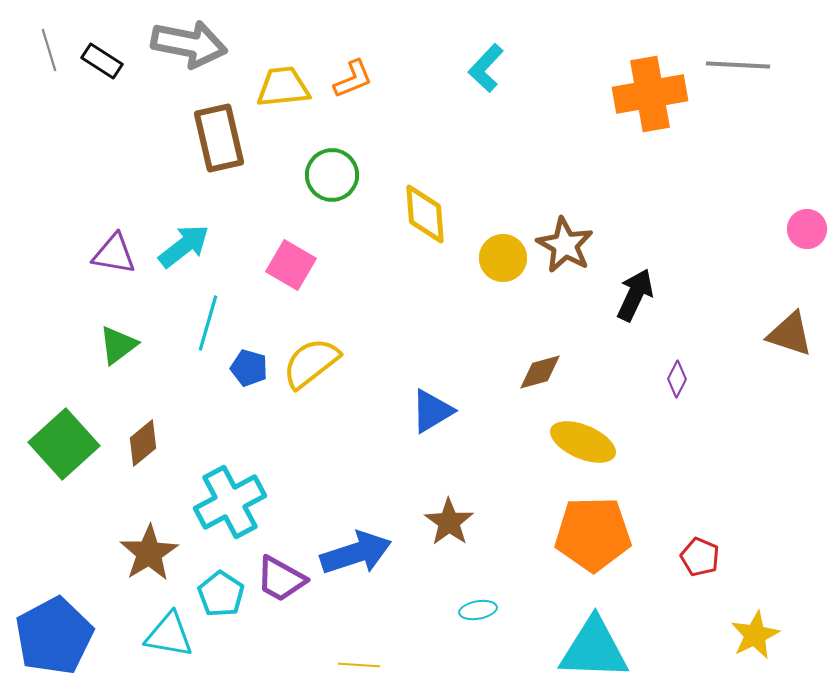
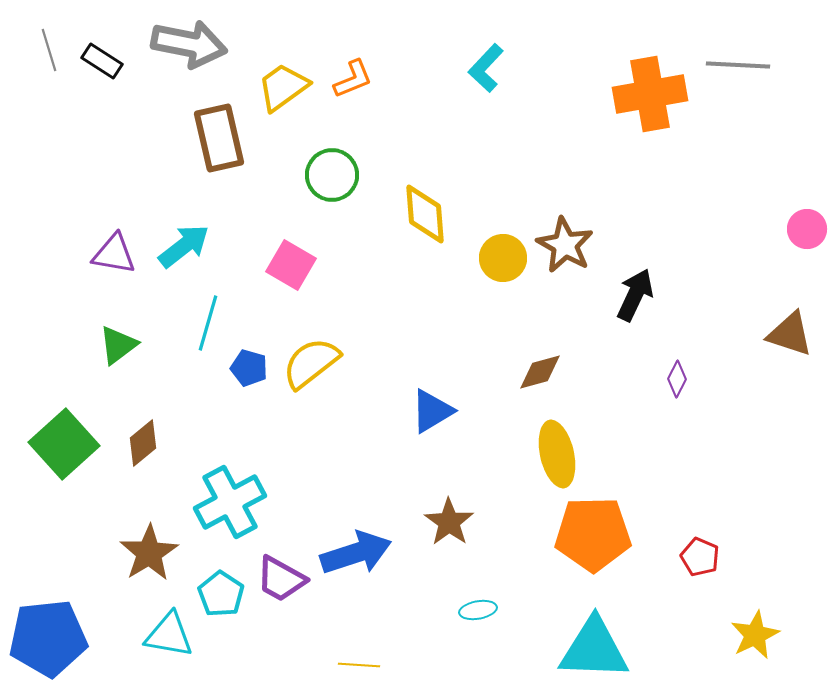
yellow trapezoid at (283, 87): rotated 30 degrees counterclockwise
yellow ellipse at (583, 442): moved 26 px left, 12 px down; rotated 54 degrees clockwise
blue pentagon at (54, 636): moved 6 px left, 2 px down; rotated 22 degrees clockwise
